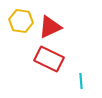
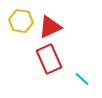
red rectangle: rotated 40 degrees clockwise
cyan line: moved 1 px right, 2 px up; rotated 42 degrees counterclockwise
